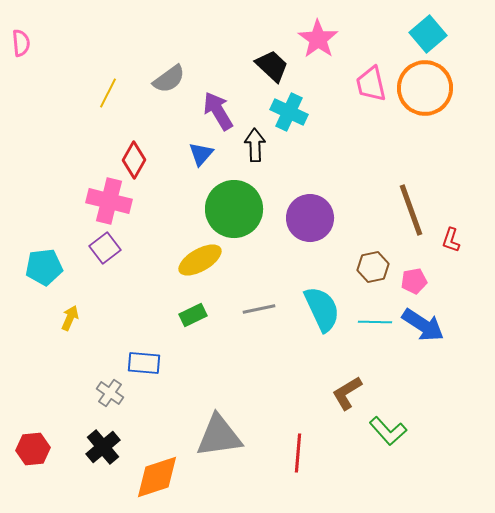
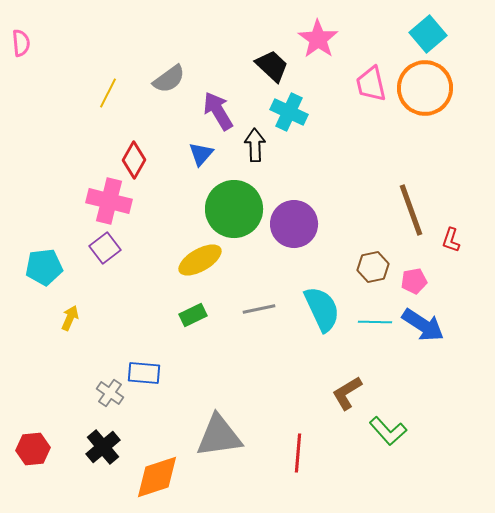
purple circle: moved 16 px left, 6 px down
blue rectangle: moved 10 px down
